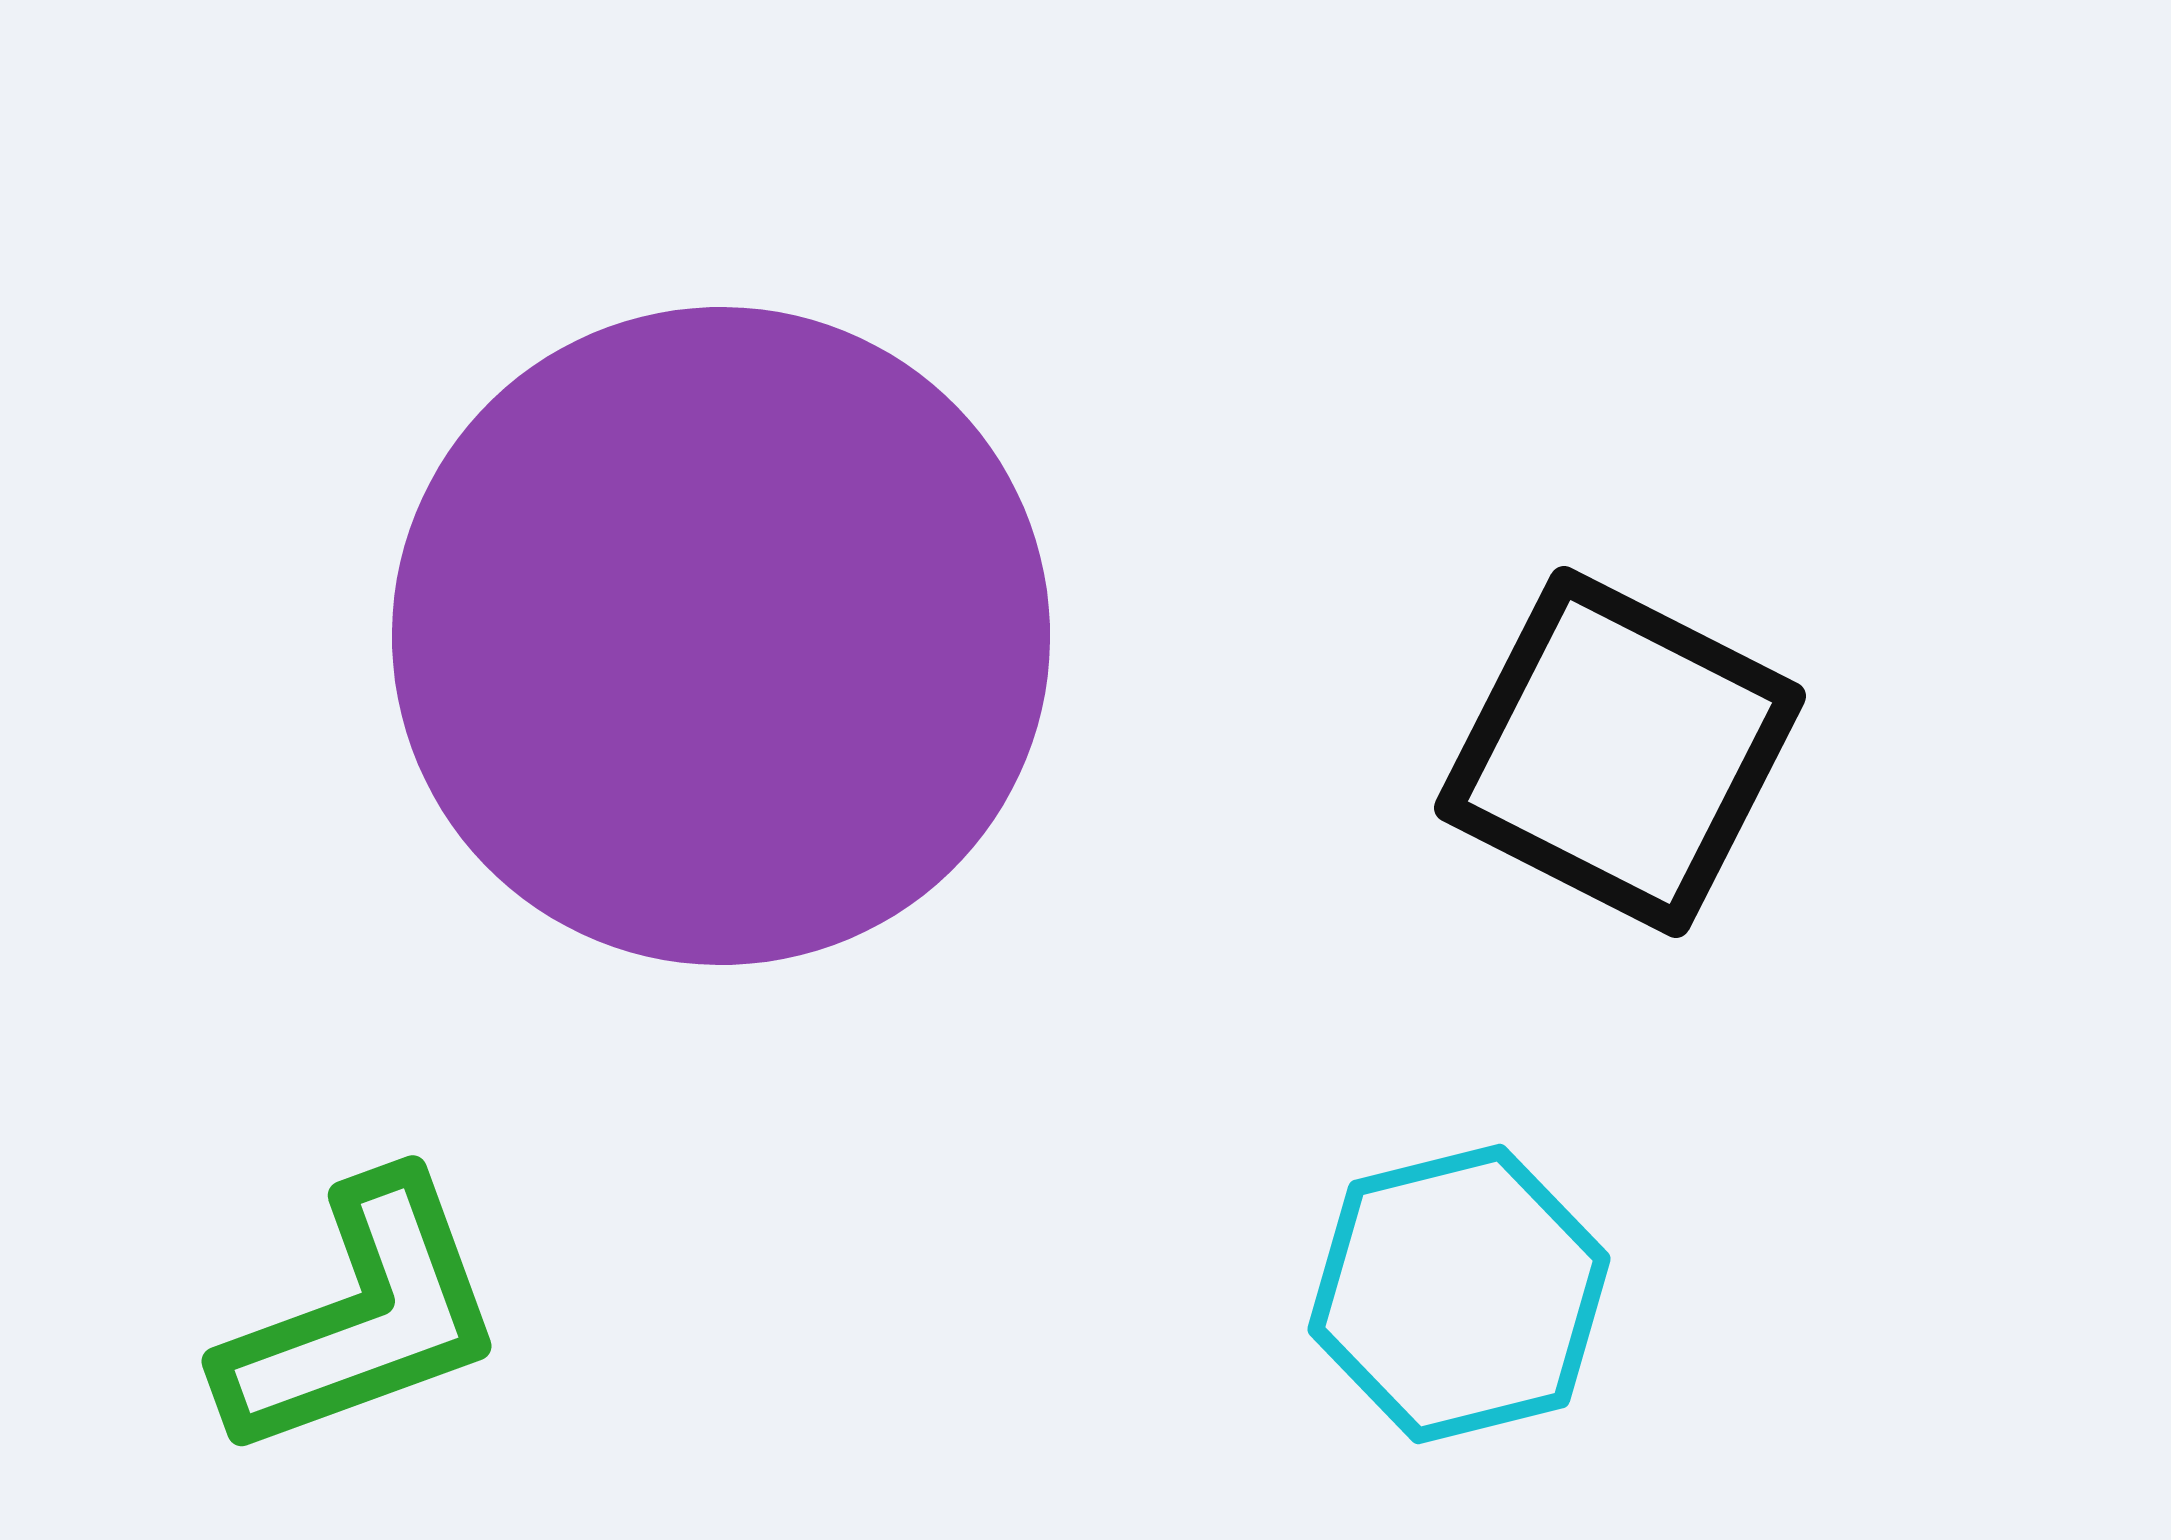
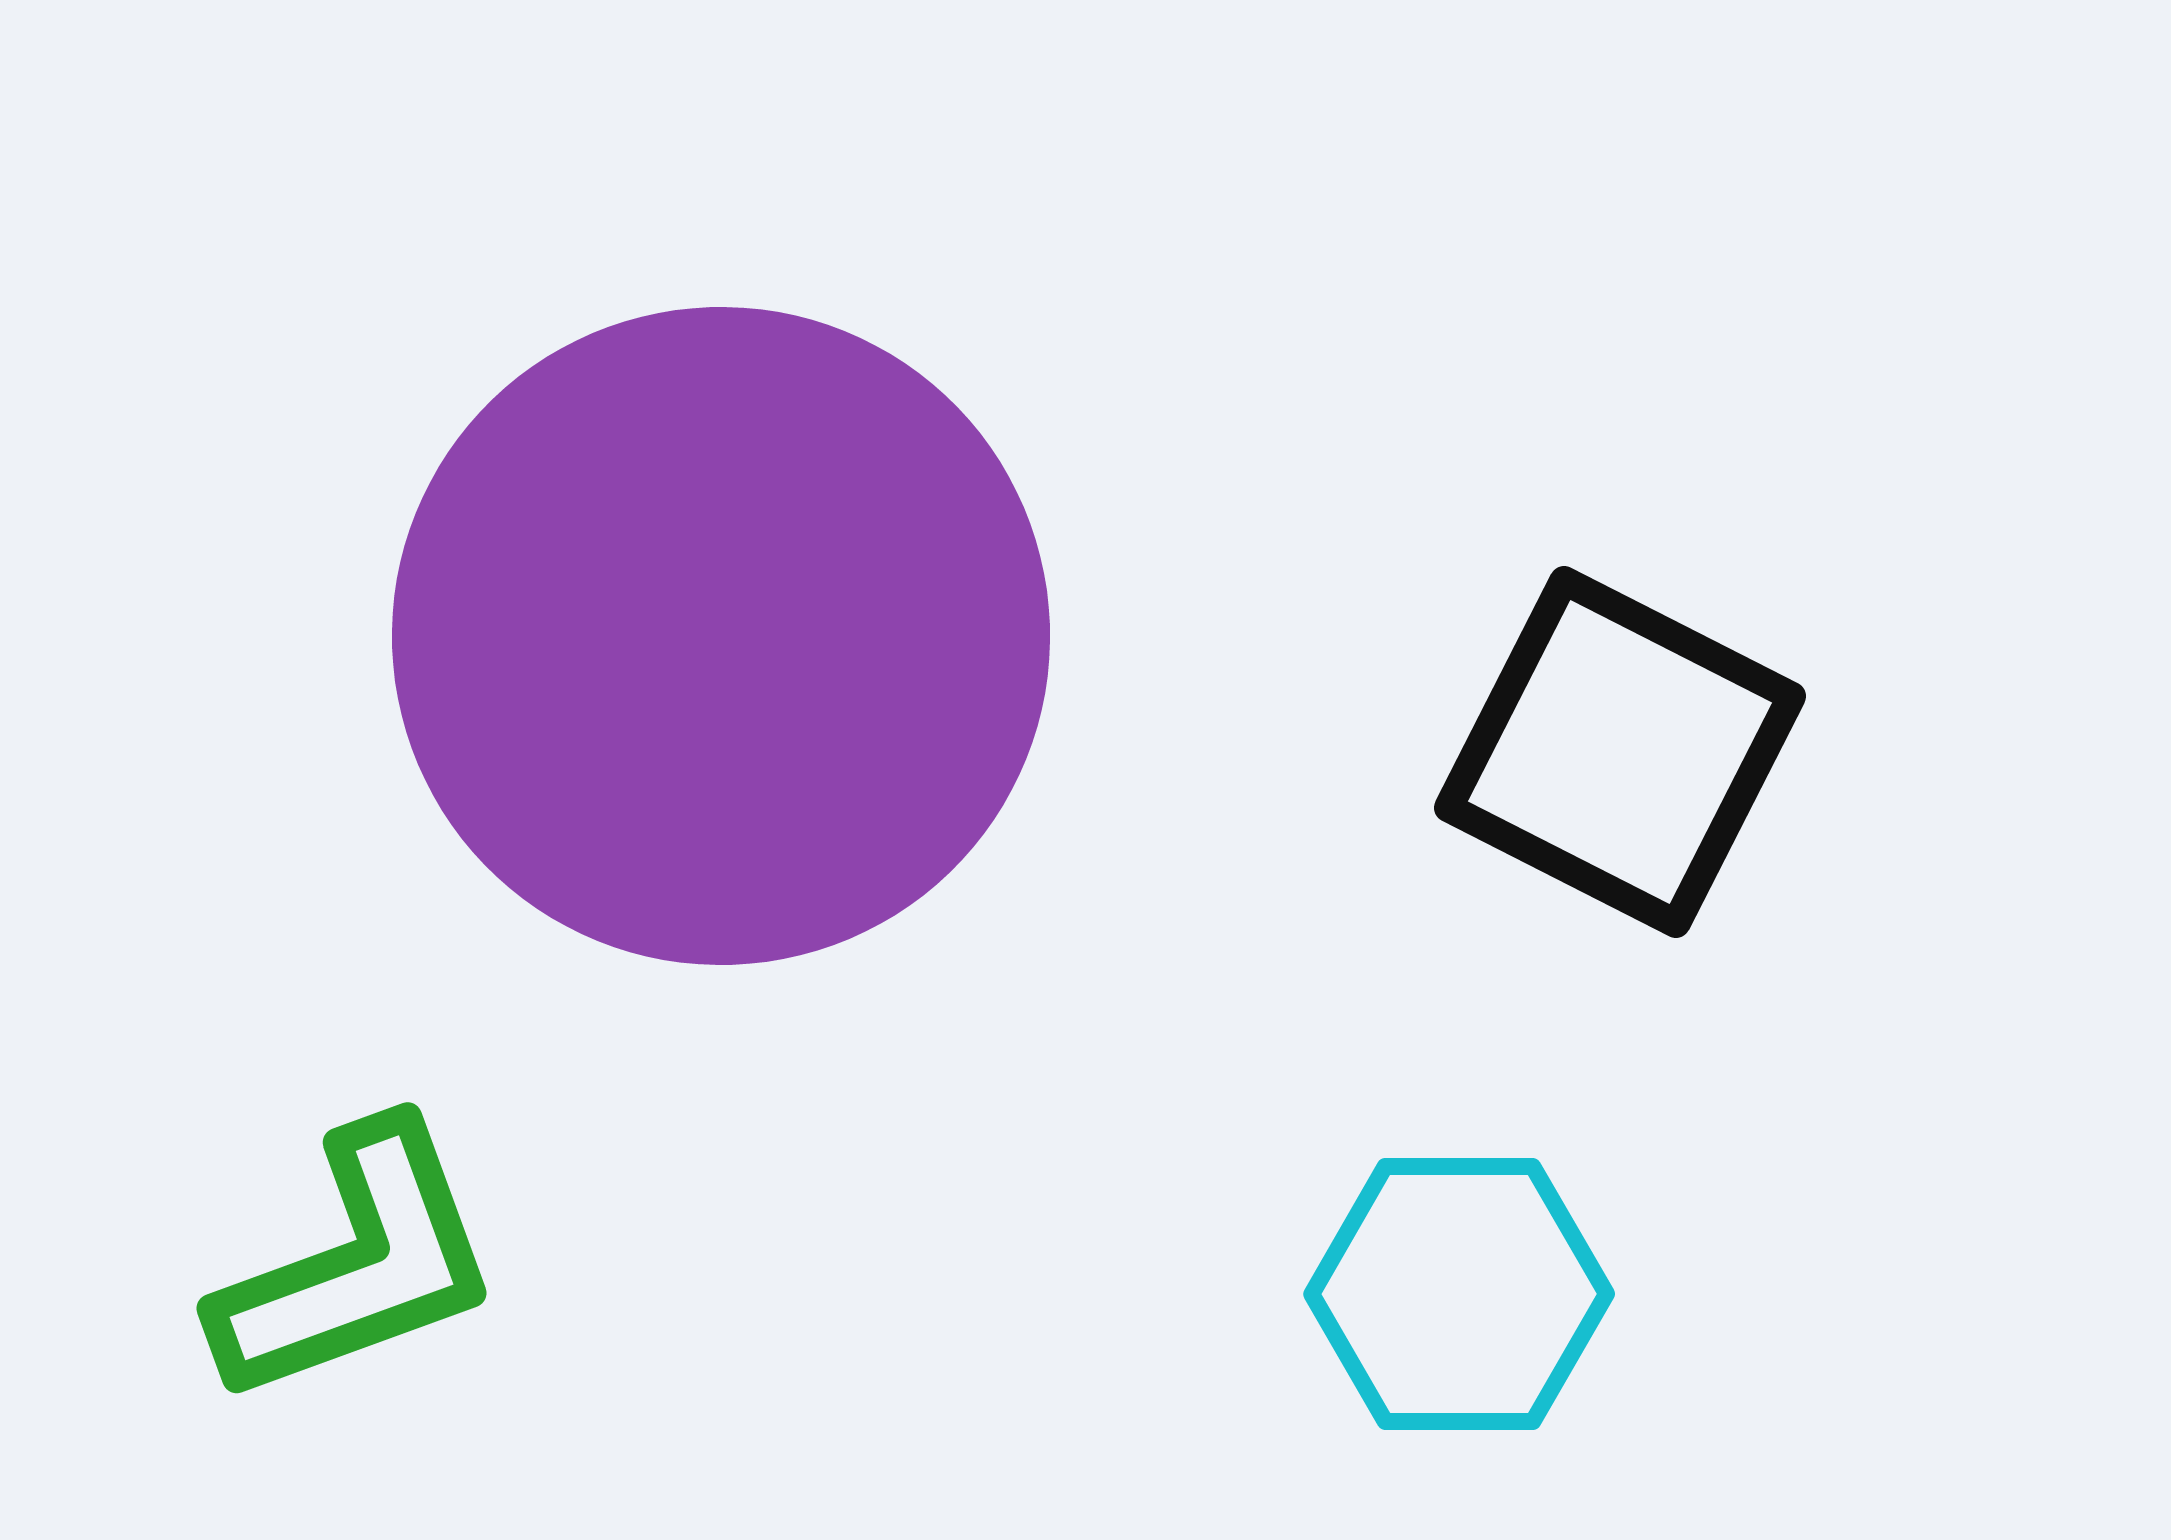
cyan hexagon: rotated 14 degrees clockwise
green L-shape: moved 5 px left, 53 px up
